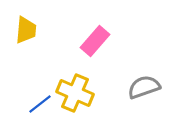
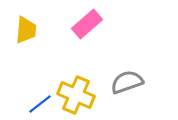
pink rectangle: moved 8 px left, 17 px up; rotated 8 degrees clockwise
gray semicircle: moved 17 px left, 5 px up
yellow cross: moved 1 px right, 2 px down
